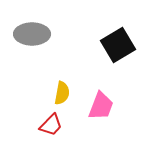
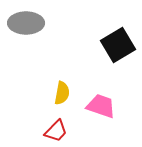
gray ellipse: moved 6 px left, 11 px up
pink trapezoid: rotated 92 degrees counterclockwise
red trapezoid: moved 5 px right, 6 px down
